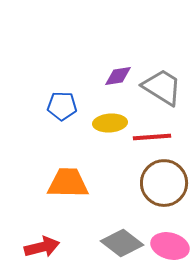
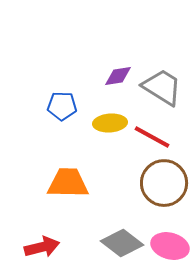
red line: rotated 33 degrees clockwise
